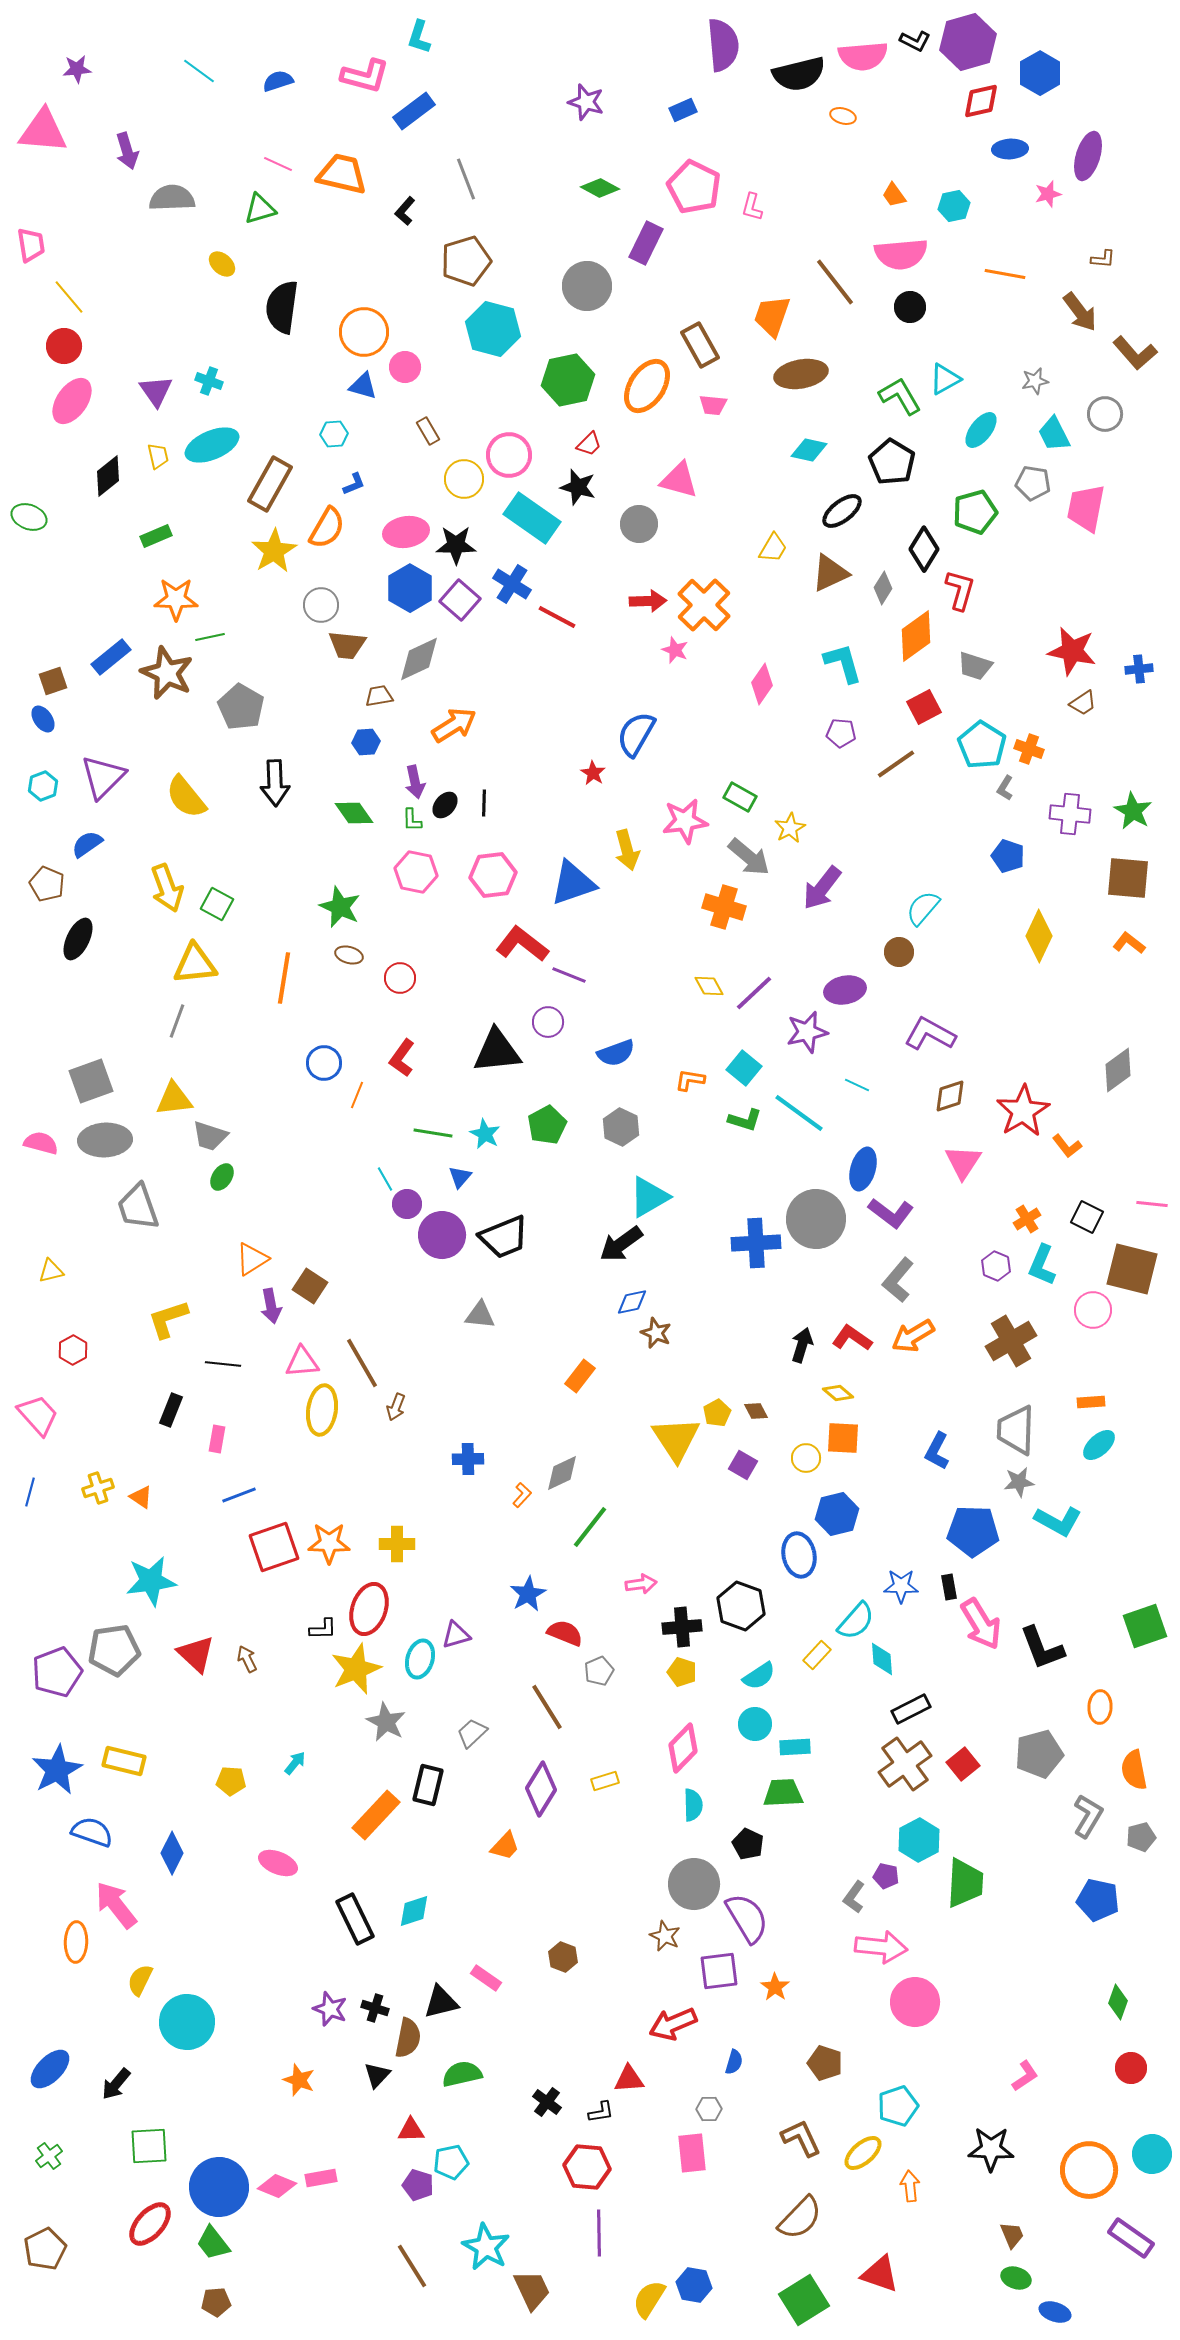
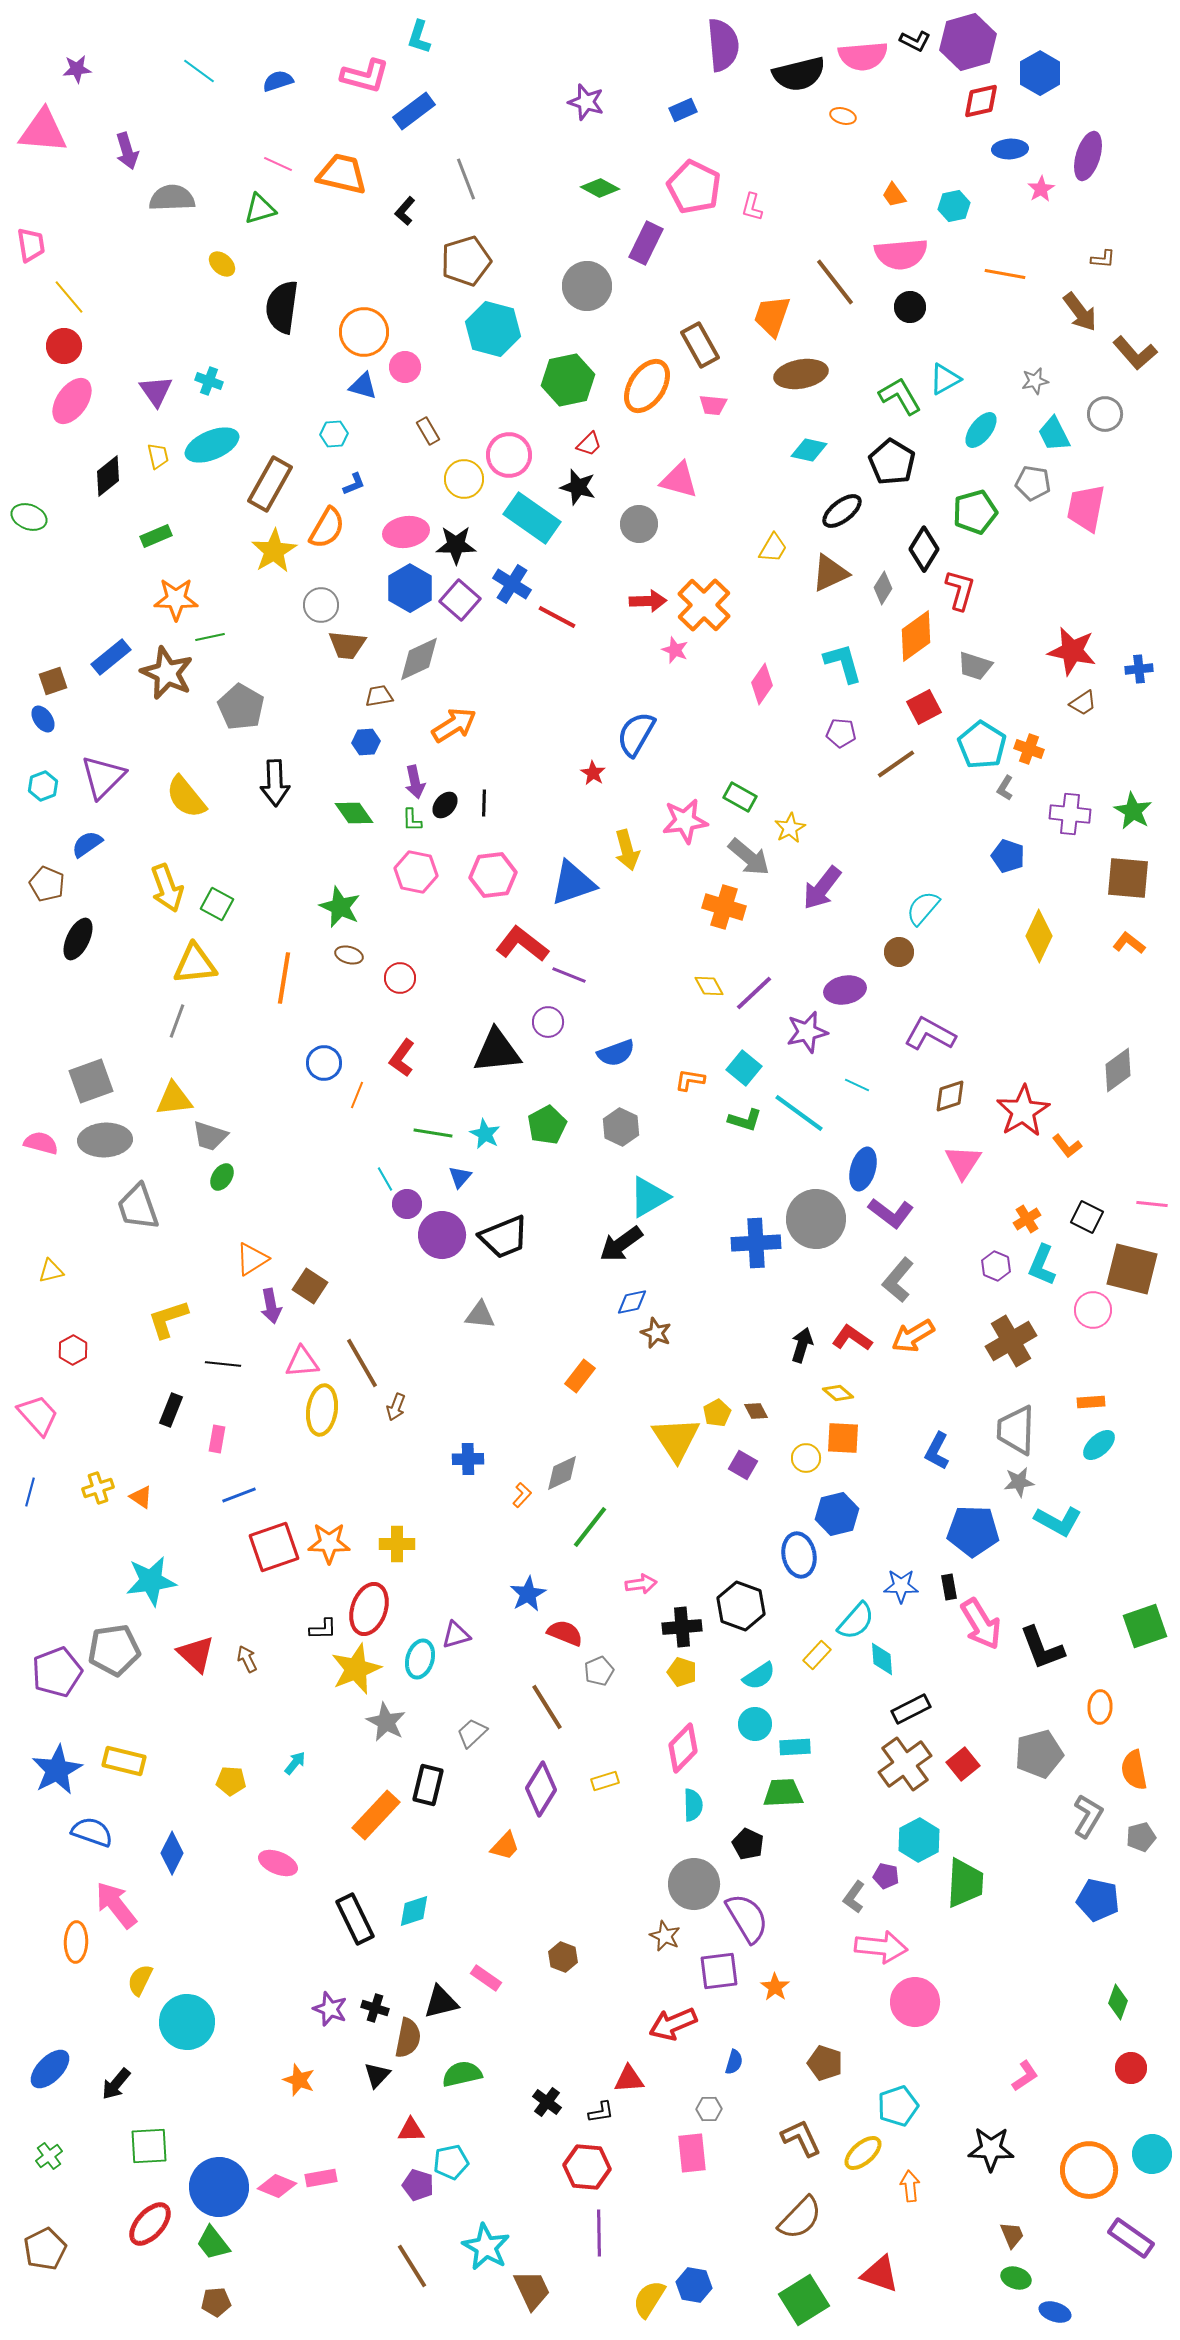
pink star at (1048, 194): moved 7 px left, 5 px up; rotated 16 degrees counterclockwise
